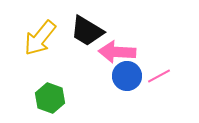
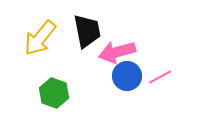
black trapezoid: rotated 132 degrees counterclockwise
pink arrow: rotated 18 degrees counterclockwise
pink line: moved 1 px right, 1 px down
green hexagon: moved 4 px right, 5 px up
